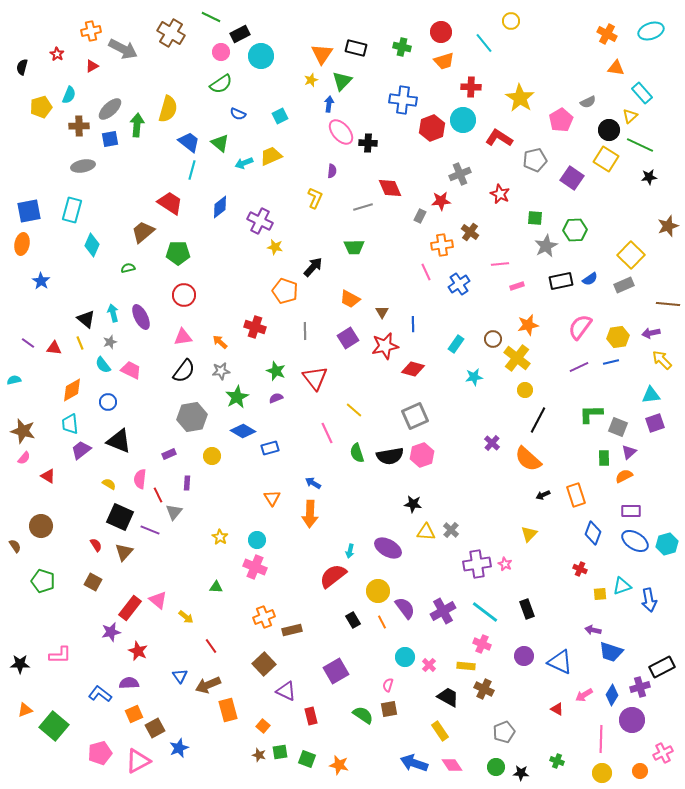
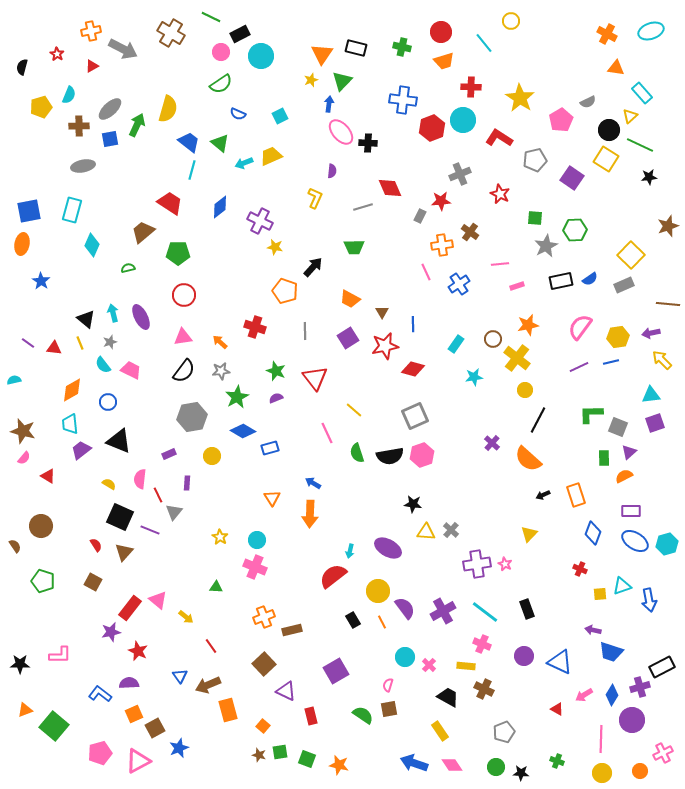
green arrow at (137, 125): rotated 20 degrees clockwise
